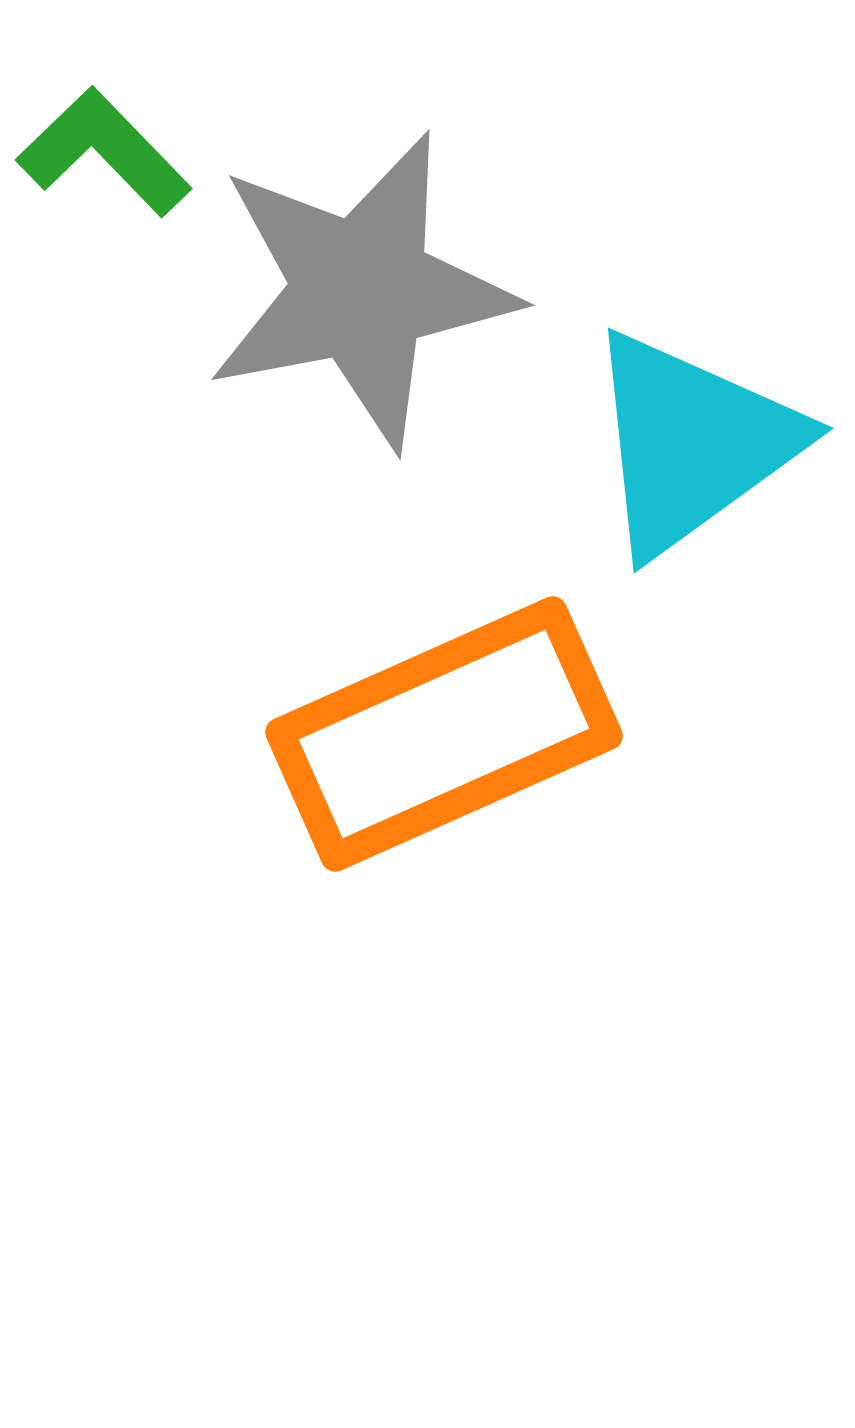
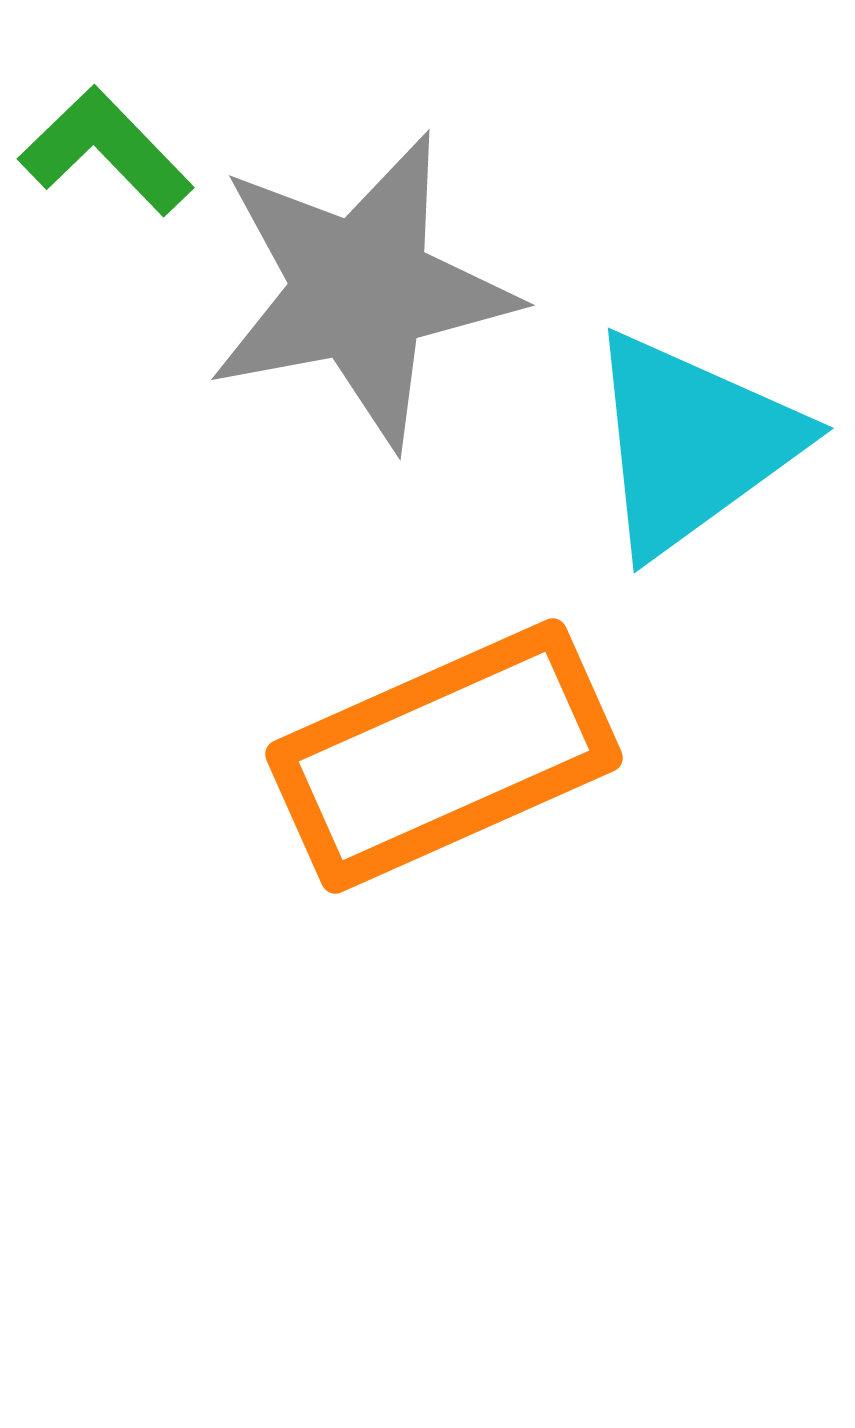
green L-shape: moved 2 px right, 1 px up
orange rectangle: moved 22 px down
